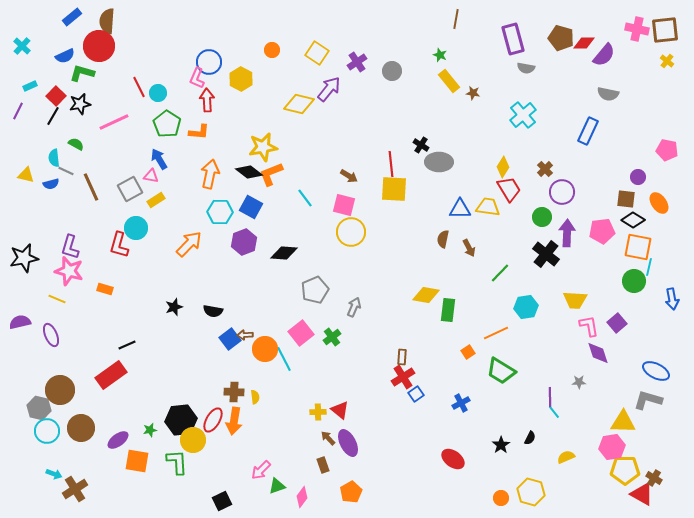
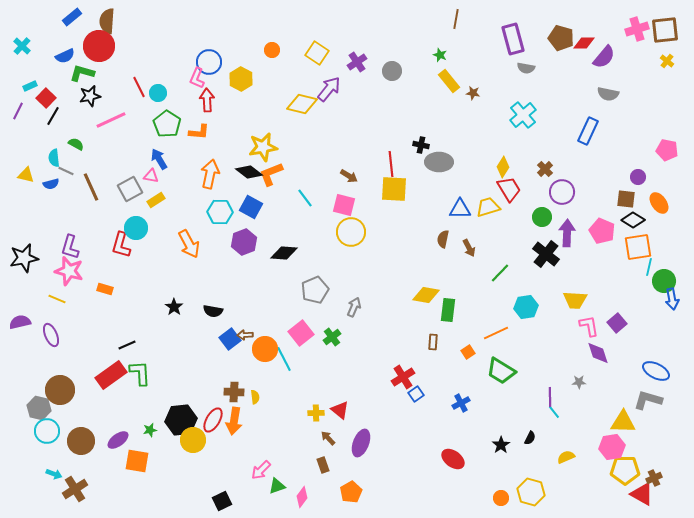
pink cross at (637, 29): rotated 30 degrees counterclockwise
purple semicircle at (604, 55): moved 2 px down
red square at (56, 96): moved 10 px left, 2 px down
black star at (80, 104): moved 10 px right, 8 px up
yellow diamond at (299, 104): moved 3 px right
pink line at (114, 122): moved 3 px left, 2 px up
black cross at (421, 145): rotated 21 degrees counterclockwise
yellow trapezoid at (488, 207): rotated 25 degrees counterclockwise
pink pentagon at (602, 231): rotated 30 degrees clockwise
orange arrow at (189, 244): rotated 108 degrees clockwise
red L-shape at (119, 245): moved 2 px right
orange square at (638, 247): rotated 20 degrees counterclockwise
green circle at (634, 281): moved 30 px right
black star at (174, 307): rotated 18 degrees counterclockwise
brown rectangle at (402, 357): moved 31 px right, 15 px up
yellow cross at (318, 412): moved 2 px left, 1 px down
brown circle at (81, 428): moved 13 px down
purple ellipse at (348, 443): moved 13 px right; rotated 48 degrees clockwise
green L-shape at (177, 462): moved 37 px left, 89 px up
brown cross at (654, 478): rotated 35 degrees clockwise
